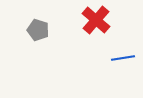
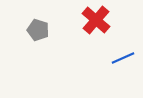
blue line: rotated 15 degrees counterclockwise
